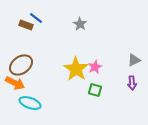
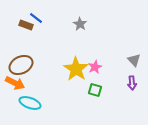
gray triangle: rotated 48 degrees counterclockwise
brown ellipse: rotated 10 degrees clockwise
